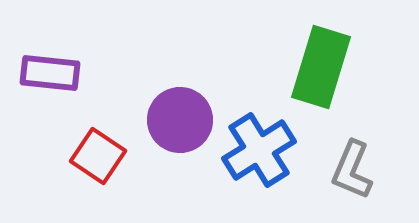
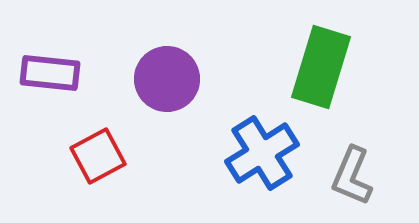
purple circle: moved 13 px left, 41 px up
blue cross: moved 3 px right, 3 px down
red square: rotated 28 degrees clockwise
gray L-shape: moved 6 px down
